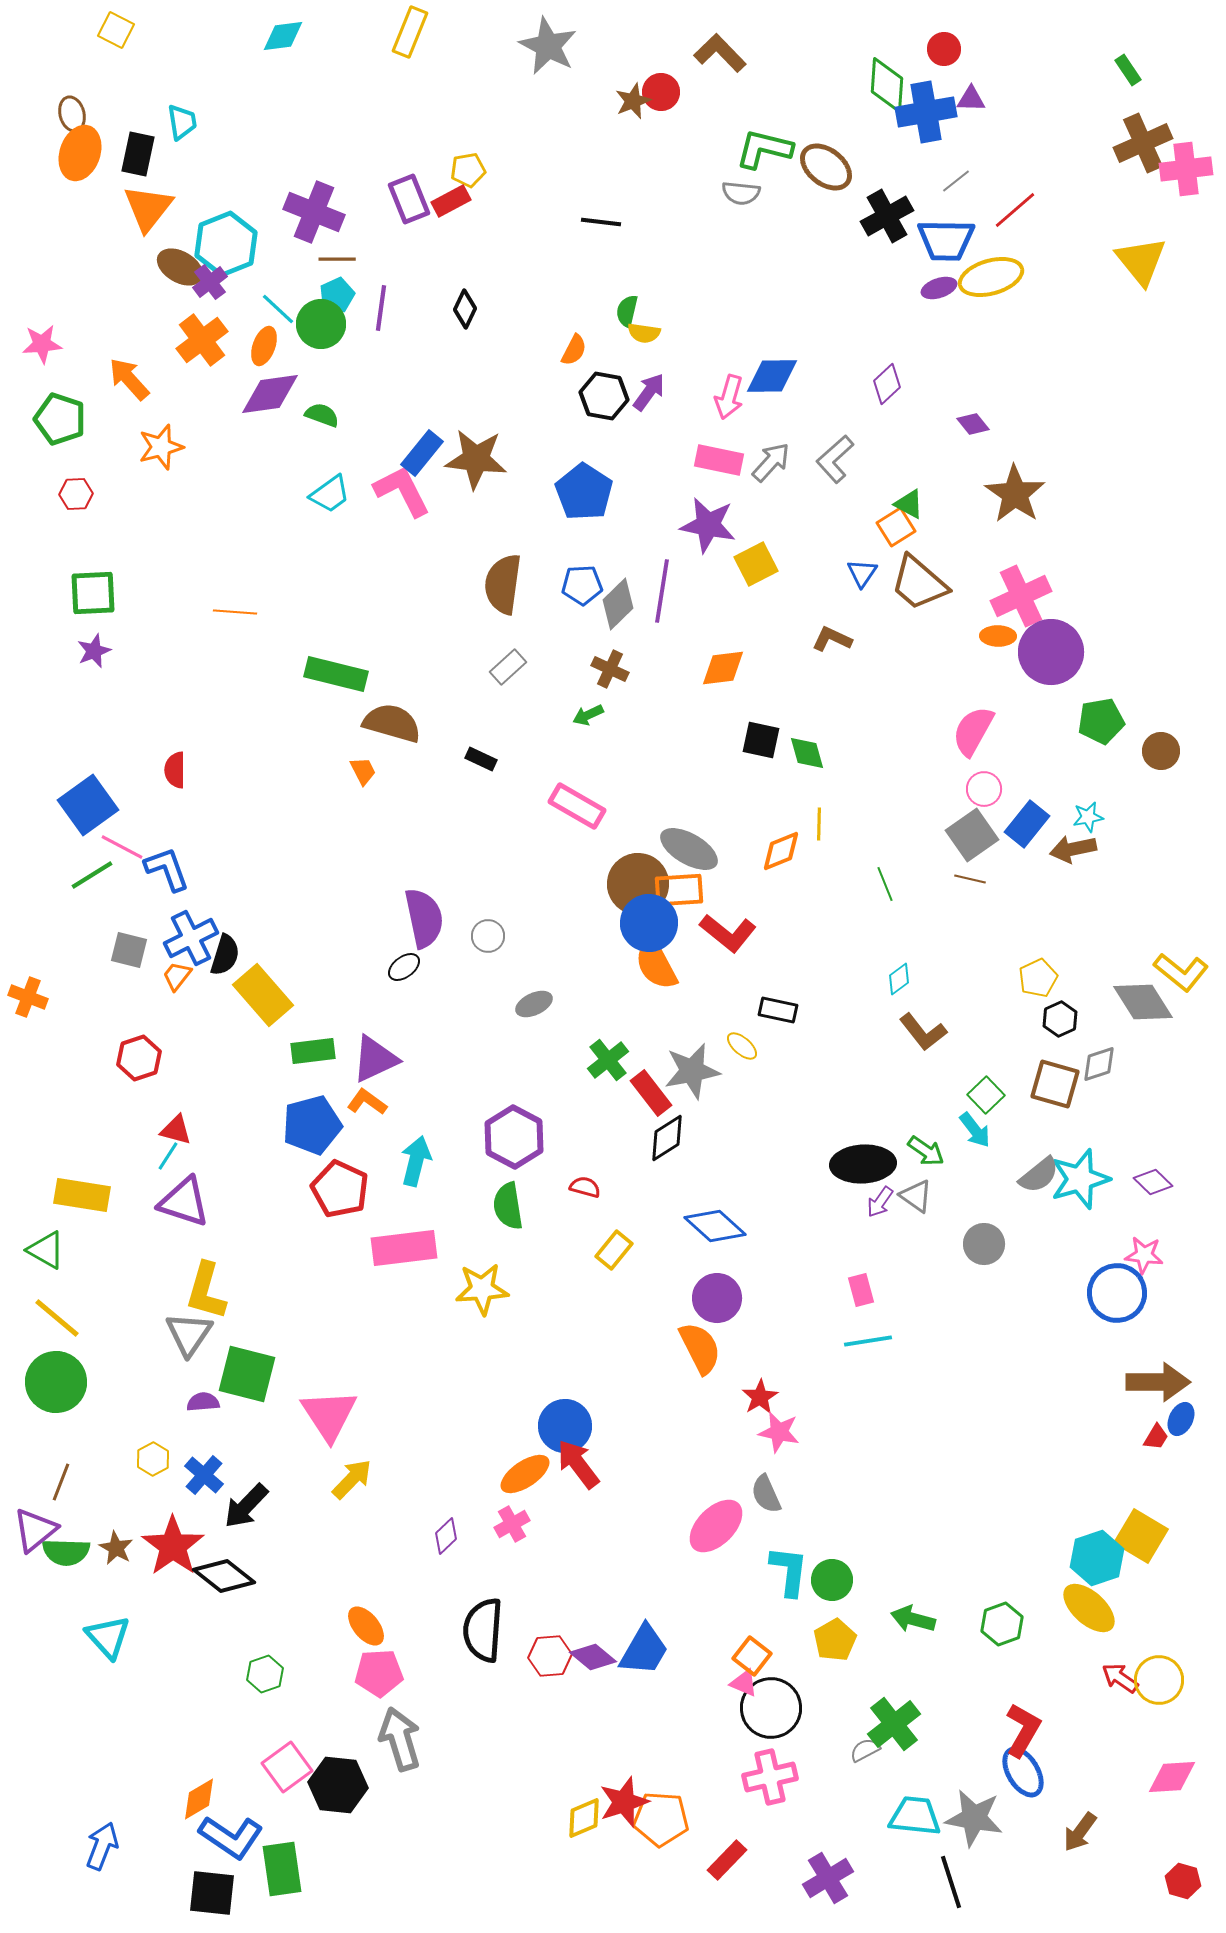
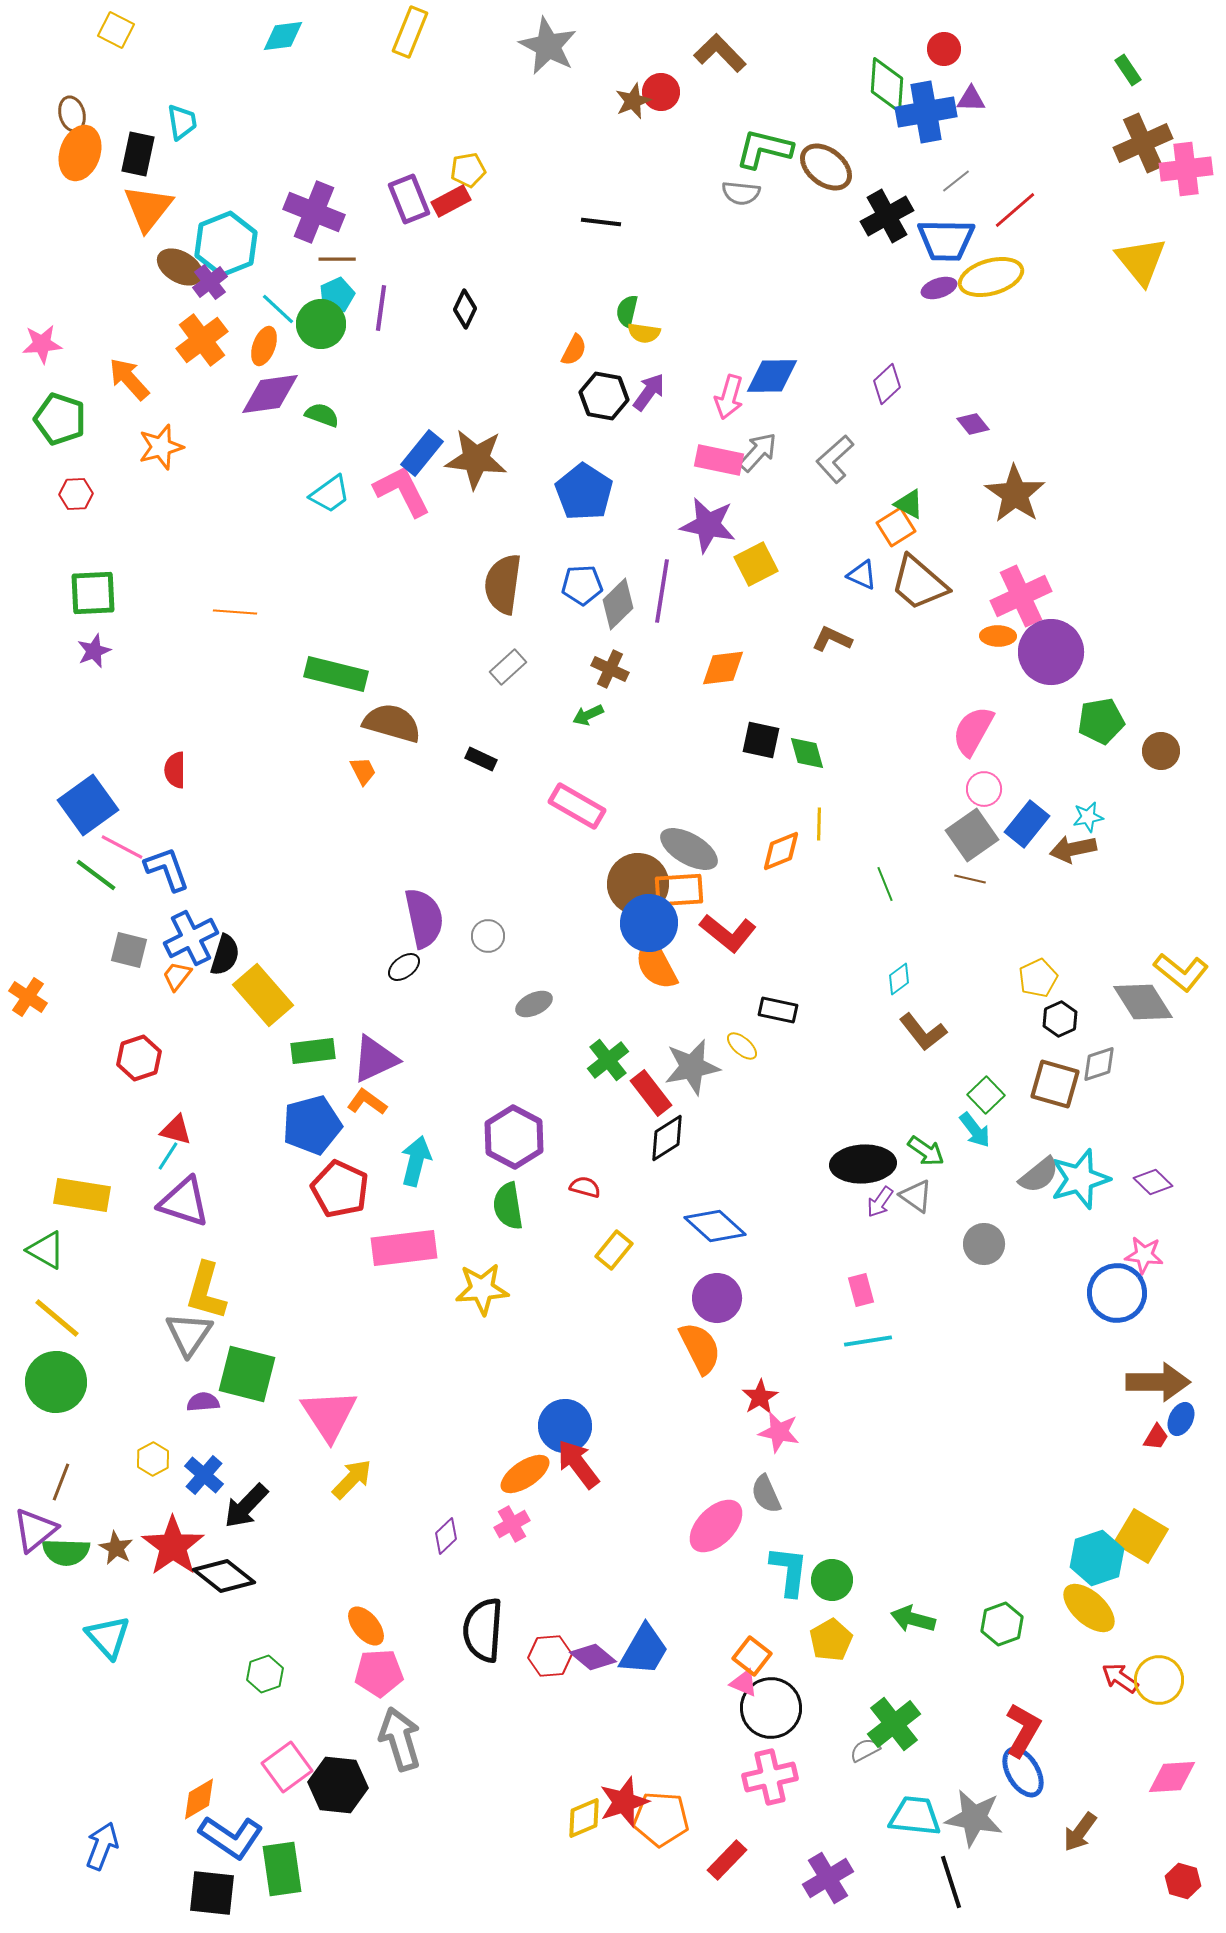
gray arrow at (771, 462): moved 13 px left, 10 px up
blue triangle at (862, 573): moved 2 px down; rotated 40 degrees counterclockwise
green line at (92, 875): moved 4 px right; rotated 69 degrees clockwise
orange cross at (28, 997): rotated 12 degrees clockwise
gray star at (692, 1071): moved 4 px up
yellow pentagon at (835, 1640): moved 4 px left
